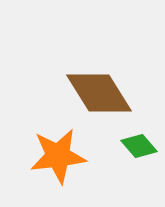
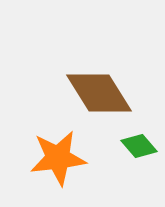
orange star: moved 2 px down
